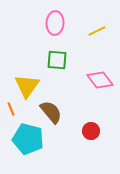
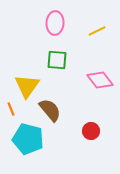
brown semicircle: moved 1 px left, 2 px up
